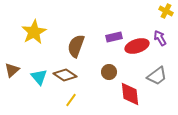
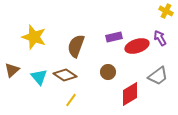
yellow star: moved 5 px down; rotated 25 degrees counterclockwise
brown circle: moved 1 px left
gray trapezoid: moved 1 px right
red diamond: rotated 65 degrees clockwise
